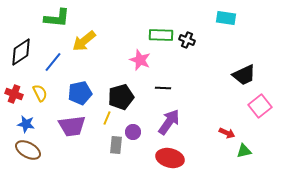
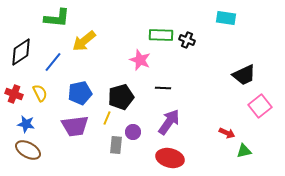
purple trapezoid: moved 3 px right
